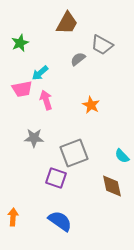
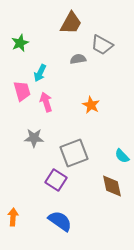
brown trapezoid: moved 4 px right
gray semicircle: rotated 28 degrees clockwise
cyan arrow: rotated 24 degrees counterclockwise
pink trapezoid: moved 2 px down; rotated 95 degrees counterclockwise
pink arrow: moved 2 px down
purple square: moved 2 px down; rotated 15 degrees clockwise
